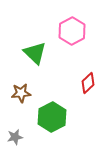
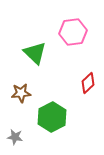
pink hexagon: moved 1 px right, 1 px down; rotated 20 degrees clockwise
gray star: rotated 21 degrees clockwise
